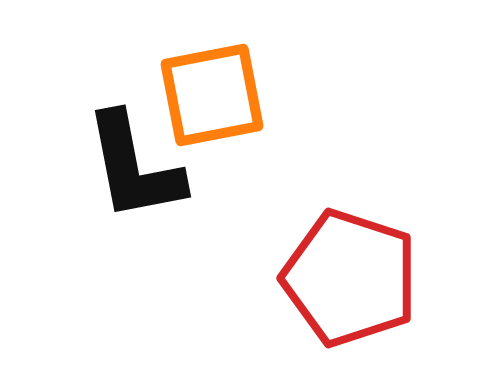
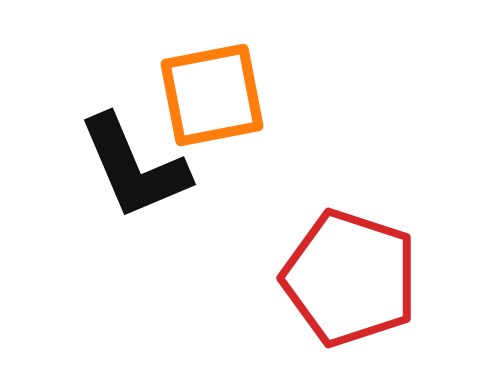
black L-shape: rotated 12 degrees counterclockwise
